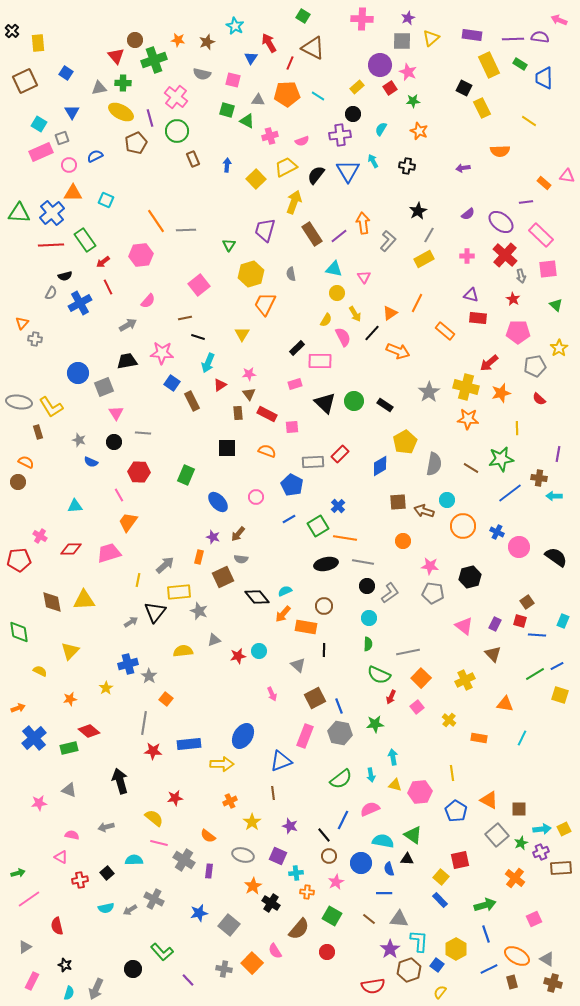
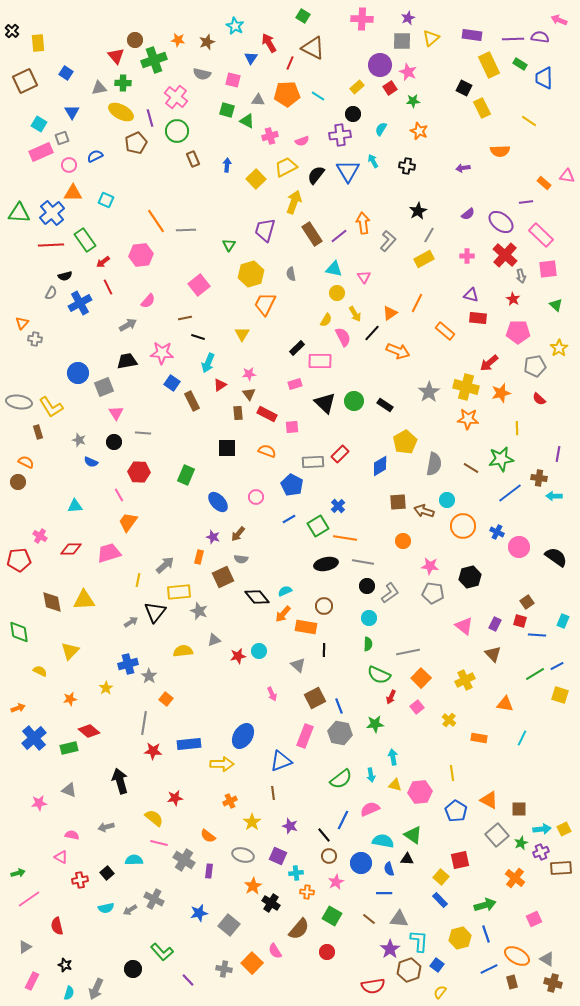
yellow hexagon at (456, 949): moved 4 px right, 11 px up; rotated 15 degrees clockwise
